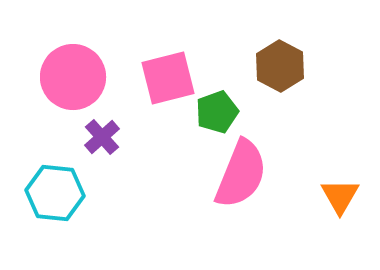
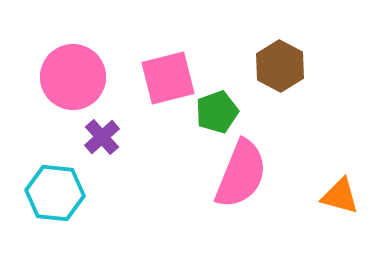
orange triangle: rotated 45 degrees counterclockwise
